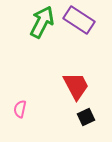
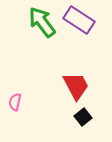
green arrow: rotated 64 degrees counterclockwise
pink semicircle: moved 5 px left, 7 px up
black square: moved 3 px left; rotated 12 degrees counterclockwise
